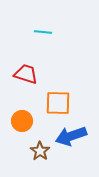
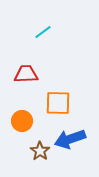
cyan line: rotated 42 degrees counterclockwise
red trapezoid: rotated 20 degrees counterclockwise
blue arrow: moved 1 px left, 3 px down
